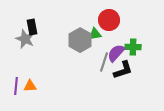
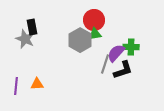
red circle: moved 15 px left
green cross: moved 2 px left
gray line: moved 1 px right, 2 px down
orange triangle: moved 7 px right, 2 px up
